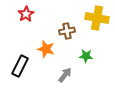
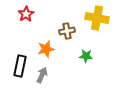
orange star: rotated 30 degrees counterclockwise
black rectangle: rotated 15 degrees counterclockwise
gray arrow: moved 23 px left; rotated 14 degrees counterclockwise
